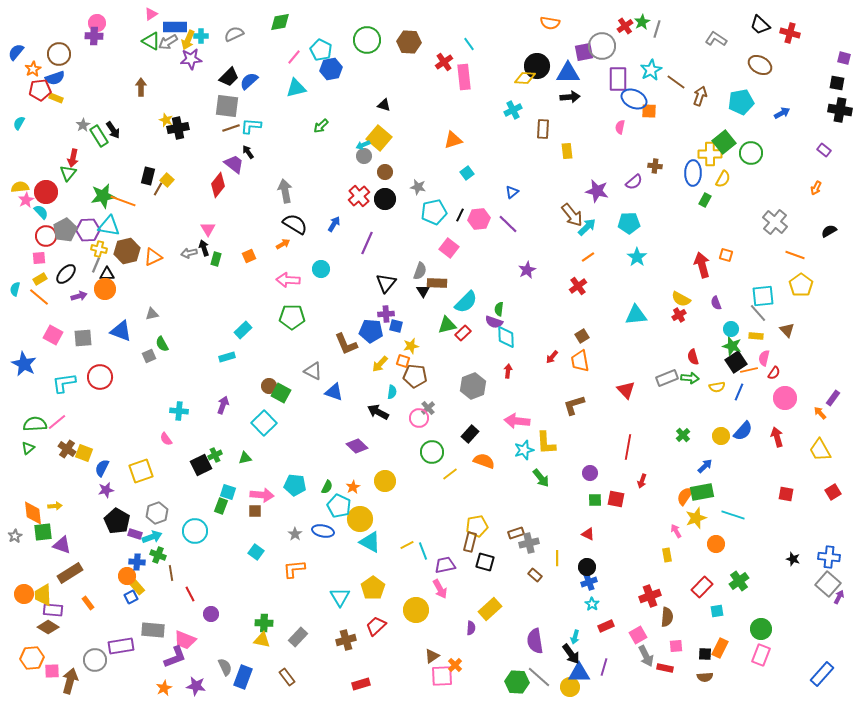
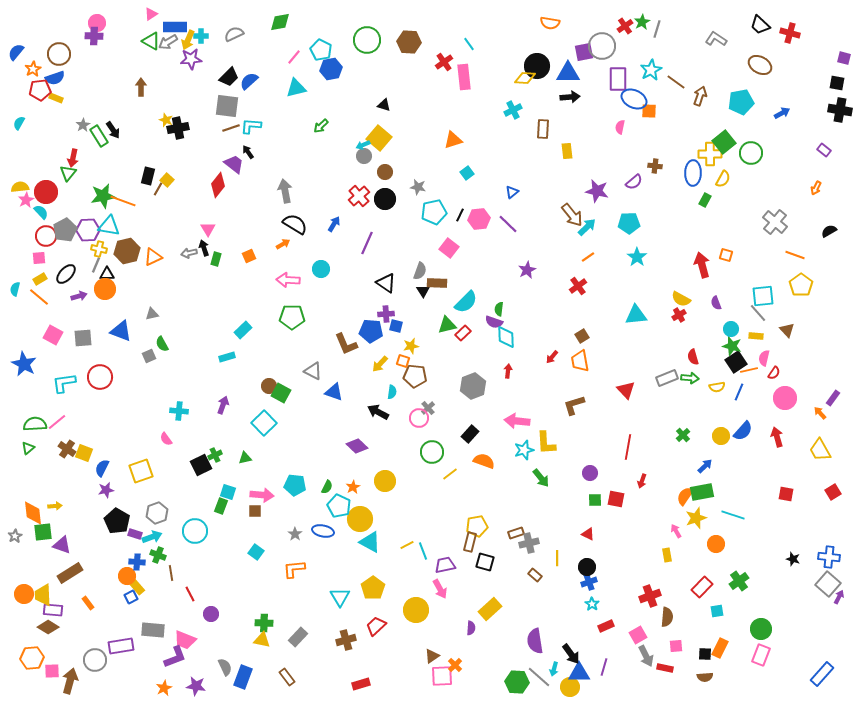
black triangle at (386, 283): rotated 35 degrees counterclockwise
cyan arrow at (575, 637): moved 21 px left, 32 px down
